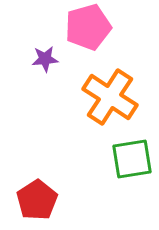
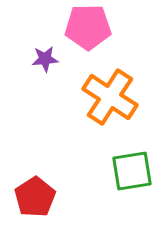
pink pentagon: rotated 15 degrees clockwise
green square: moved 12 px down
red pentagon: moved 2 px left, 3 px up
